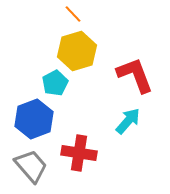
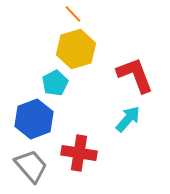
yellow hexagon: moved 1 px left, 2 px up
cyan arrow: moved 2 px up
